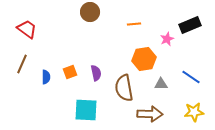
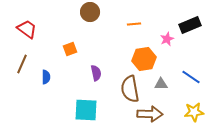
orange square: moved 23 px up
brown semicircle: moved 6 px right, 1 px down
